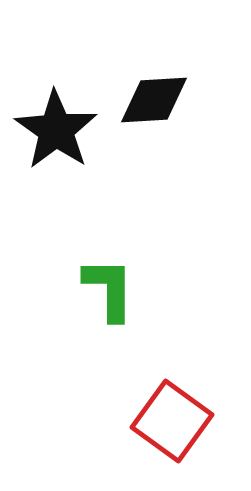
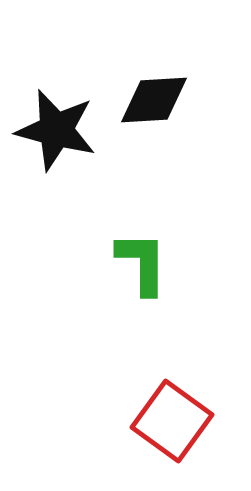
black star: rotated 20 degrees counterclockwise
green L-shape: moved 33 px right, 26 px up
